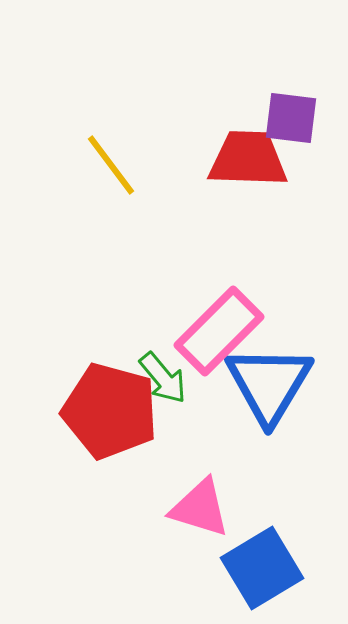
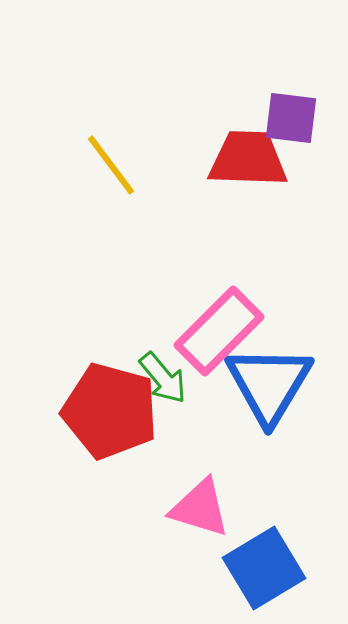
blue square: moved 2 px right
